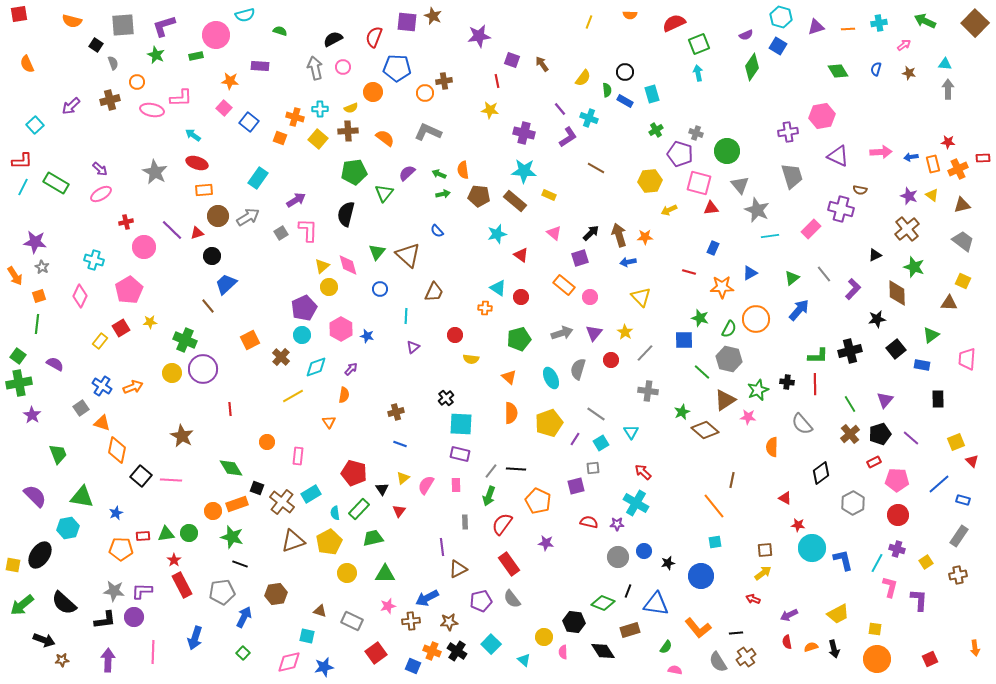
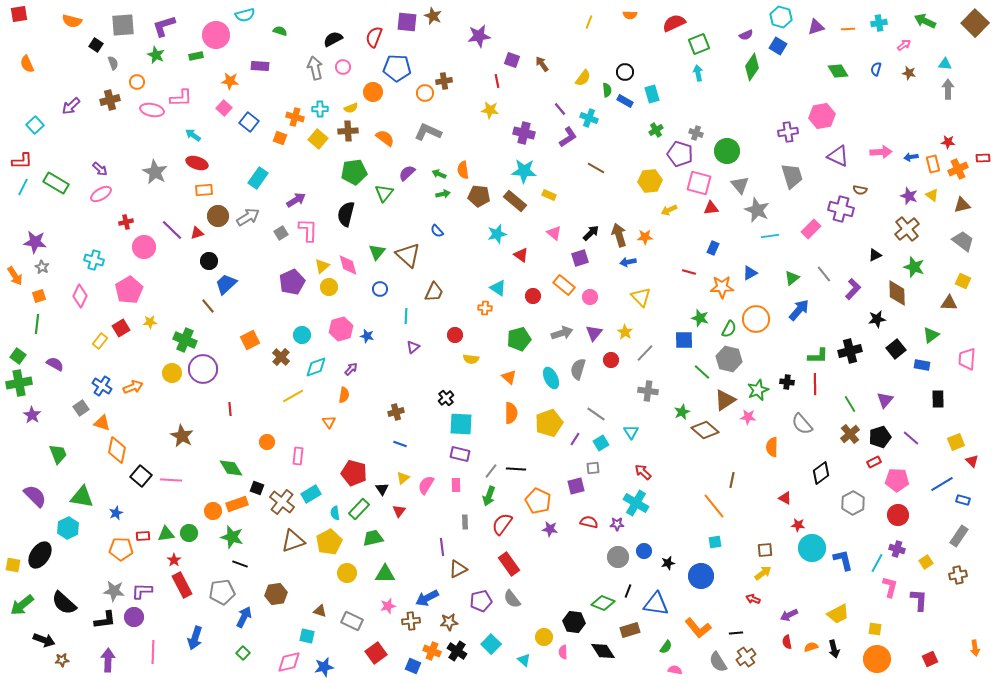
black circle at (212, 256): moved 3 px left, 5 px down
red circle at (521, 297): moved 12 px right, 1 px up
purple pentagon at (304, 308): moved 12 px left, 26 px up
pink hexagon at (341, 329): rotated 15 degrees clockwise
black pentagon at (880, 434): moved 3 px down
blue line at (939, 484): moved 3 px right; rotated 10 degrees clockwise
cyan hexagon at (68, 528): rotated 15 degrees counterclockwise
purple star at (546, 543): moved 4 px right, 14 px up
